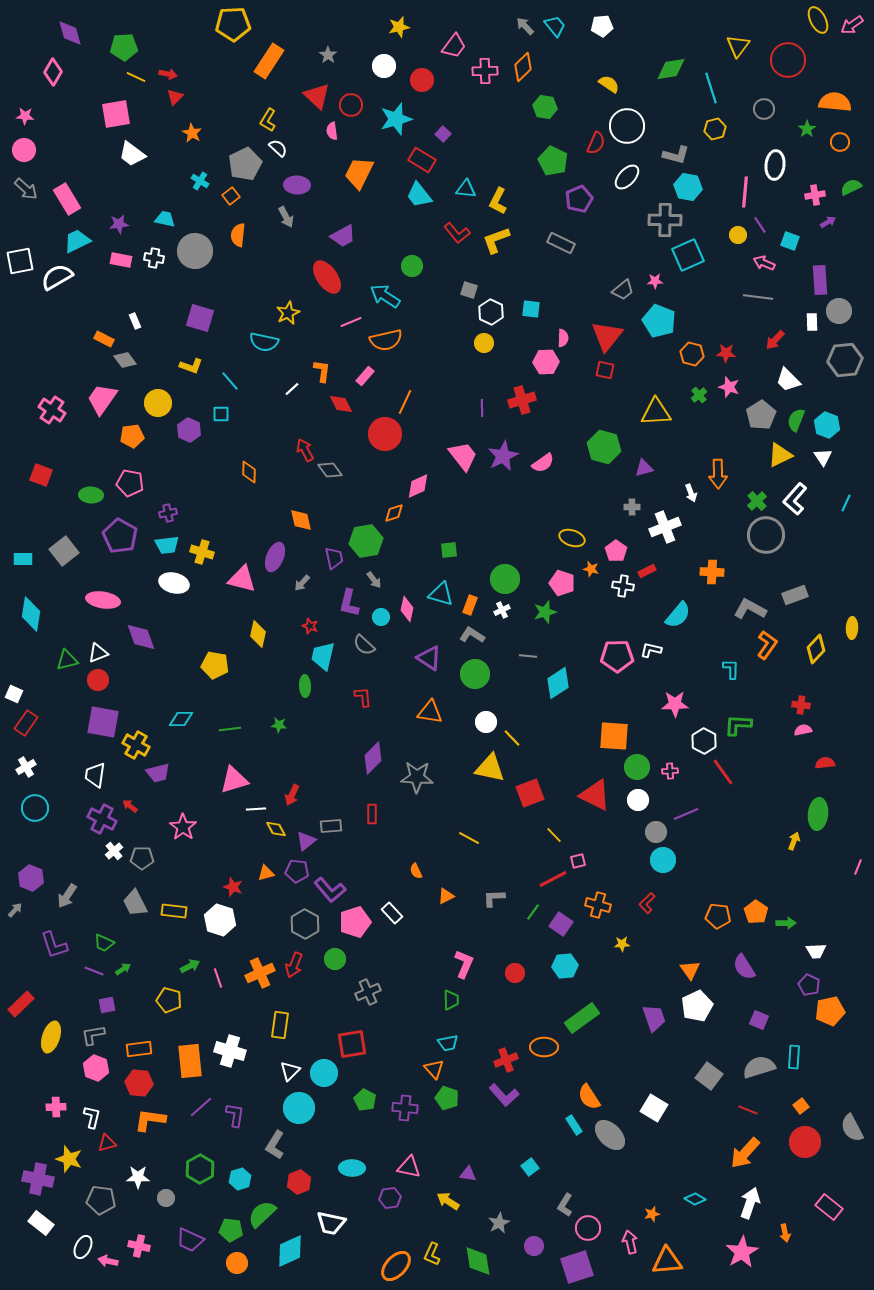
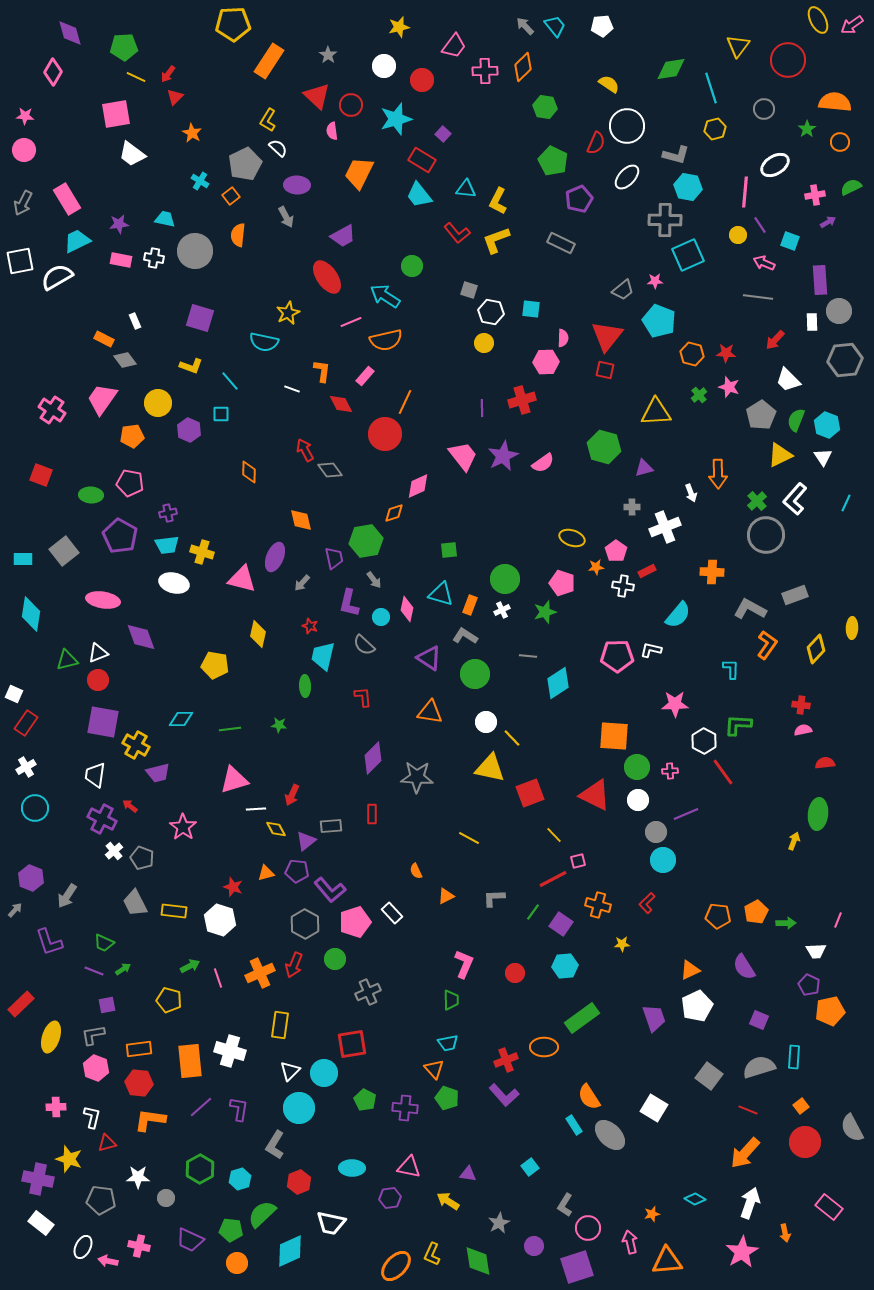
red arrow at (168, 74): rotated 114 degrees clockwise
white ellipse at (775, 165): rotated 52 degrees clockwise
gray arrow at (26, 189): moved 3 px left, 14 px down; rotated 75 degrees clockwise
white hexagon at (491, 312): rotated 15 degrees counterclockwise
white line at (292, 389): rotated 63 degrees clockwise
orange star at (591, 569): moved 5 px right, 2 px up; rotated 21 degrees counterclockwise
gray L-shape at (472, 635): moved 7 px left, 1 px down
gray pentagon at (142, 858): rotated 20 degrees clockwise
pink line at (858, 867): moved 20 px left, 53 px down
orange pentagon at (756, 912): rotated 10 degrees clockwise
purple L-shape at (54, 945): moved 5 px left, 3 px up
orange triangle at (690, 970): rotated 40 degrees clockwise
purple L-shape at (235, 1115): moved 4 px right, 6 px up
